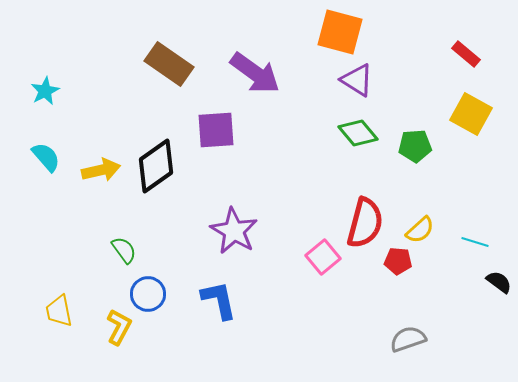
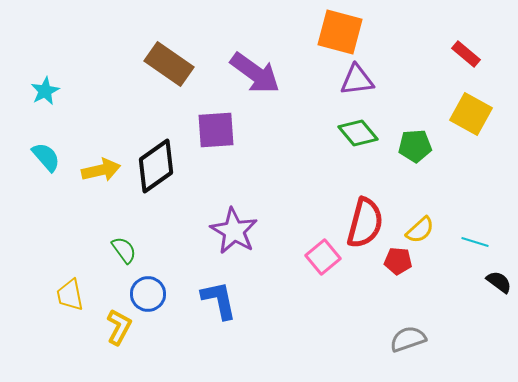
purple triangle: rotated 39 degrees counterclockwise
yellow trapezoid: moved 11 px right, 16 px up
